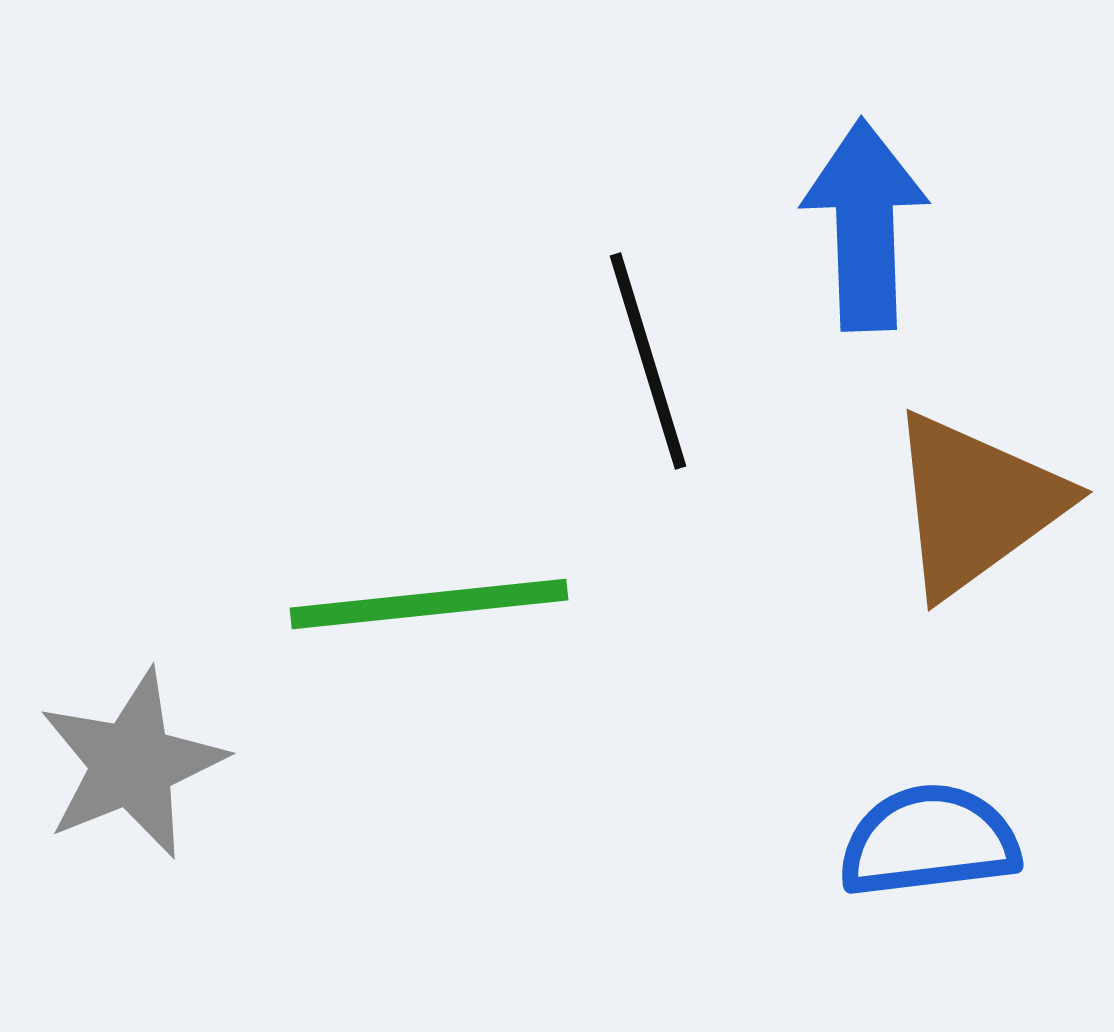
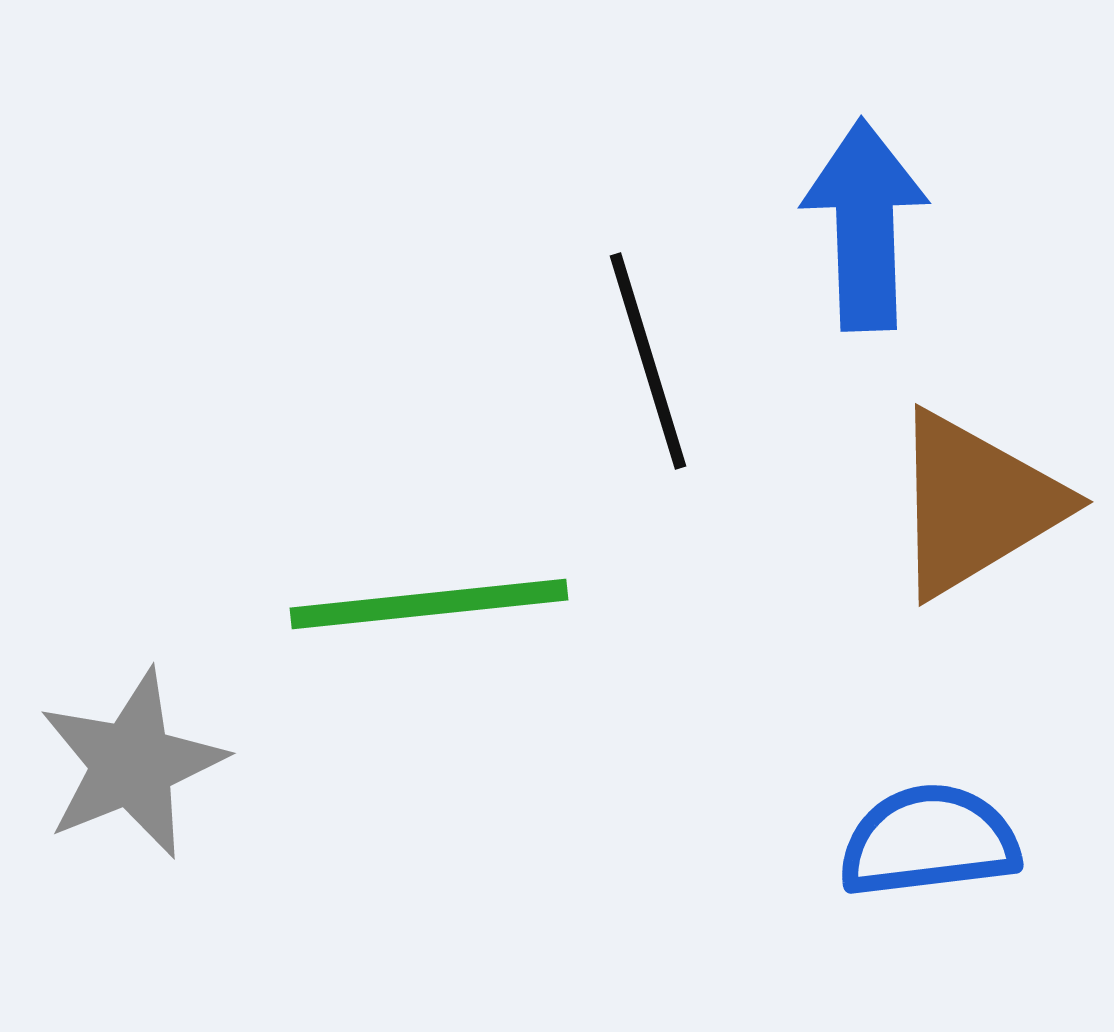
brown triangle: rotated 5 degrees clockwise
